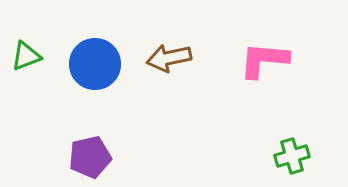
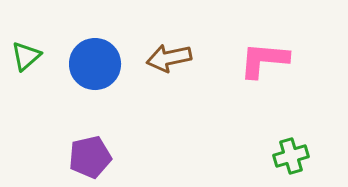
green triangle: rotated 20 degrees counterclockwise
green cross: moved 1 px left
